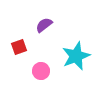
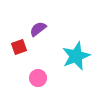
purple semicircle: moved 6 px left, 4 px down
pink circle: moved 3 px left, 7 px down
